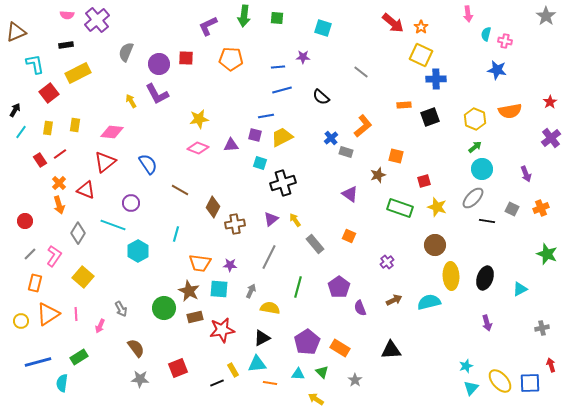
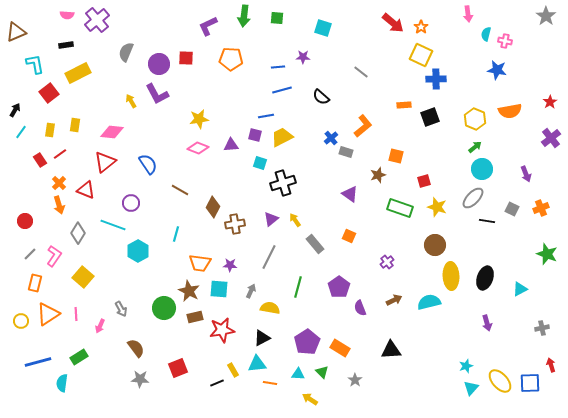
yellow rectangle at (48, 128): moved 2 px right, 2 px down
yellow arrow at (316, 399): moved 6 px left
